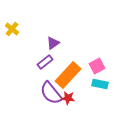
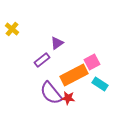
purple triangle: moved 4 px right
purple rectangle: moved 3 px left, 2 px up
pink square: moved 5 px left, 4 px up
orange rectangle: moved 6 px right; rotated 20 degrees clockwise
cyan rectangle: rotated 21 degrees clockwise
